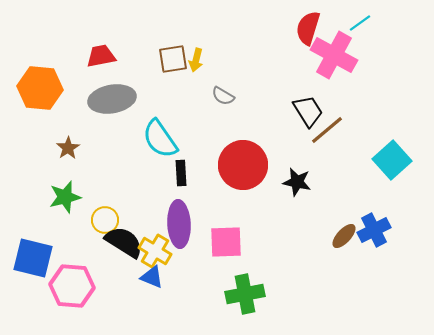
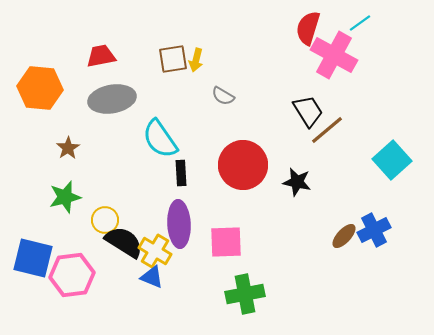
pink hexagon: moved 11 px up; rotated 12 degrees counterclockwise
